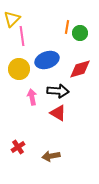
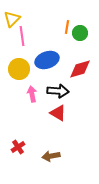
pink arrow: moved 3 px up
